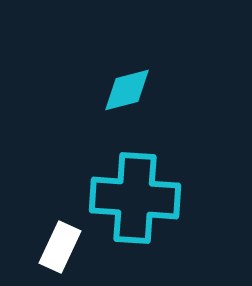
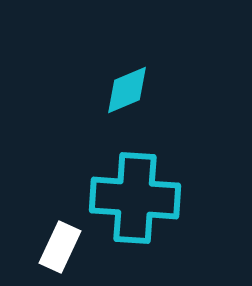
cyan diamond: rotated 8 degrees counterclockwise
